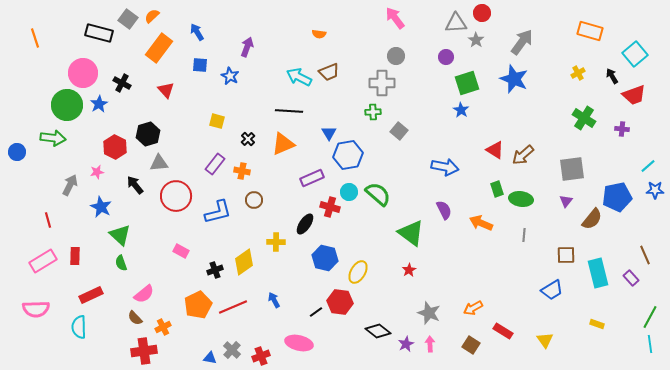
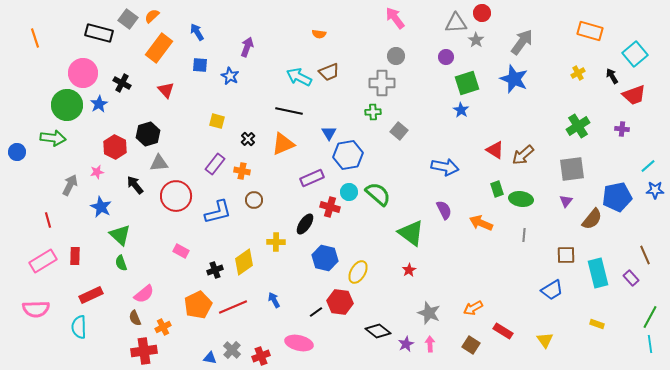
black line at (289, 111): rotated 8 degrees clockwise
green cross at (584, 118): moved 6 px left, 8 px down; rotated 25 degrees clockwise
brown semicircle at (135, 318): rotated 21 degrees clockwise
